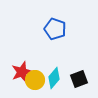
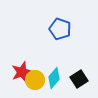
blue pentagon: moved 5 px right
black square: rotated 12 degrees counterclockwise
